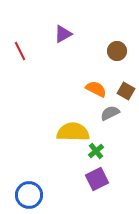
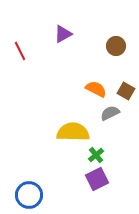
brown circle: moved 1 px left, 5 px up
green cross: moved 4 px down
